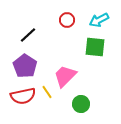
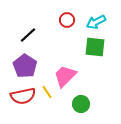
cyan arrow: moved 3 px left, 2 px down
